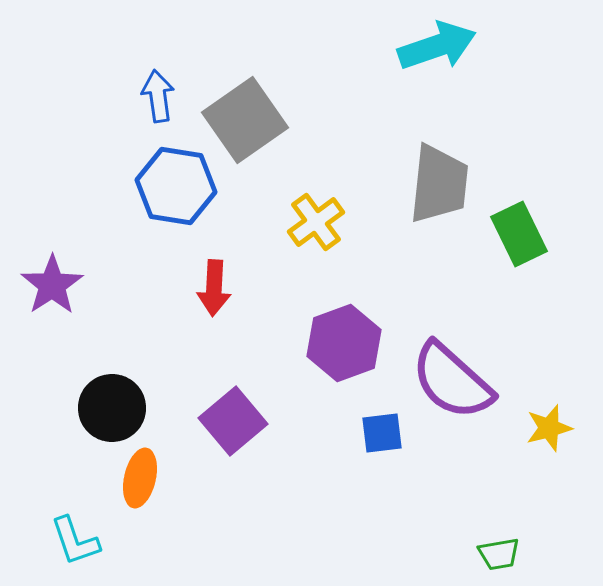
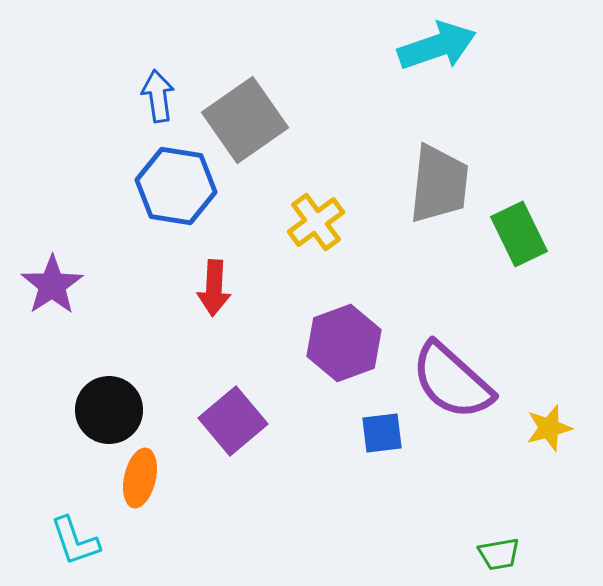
black circle: moved 3 px left, 2 px down
